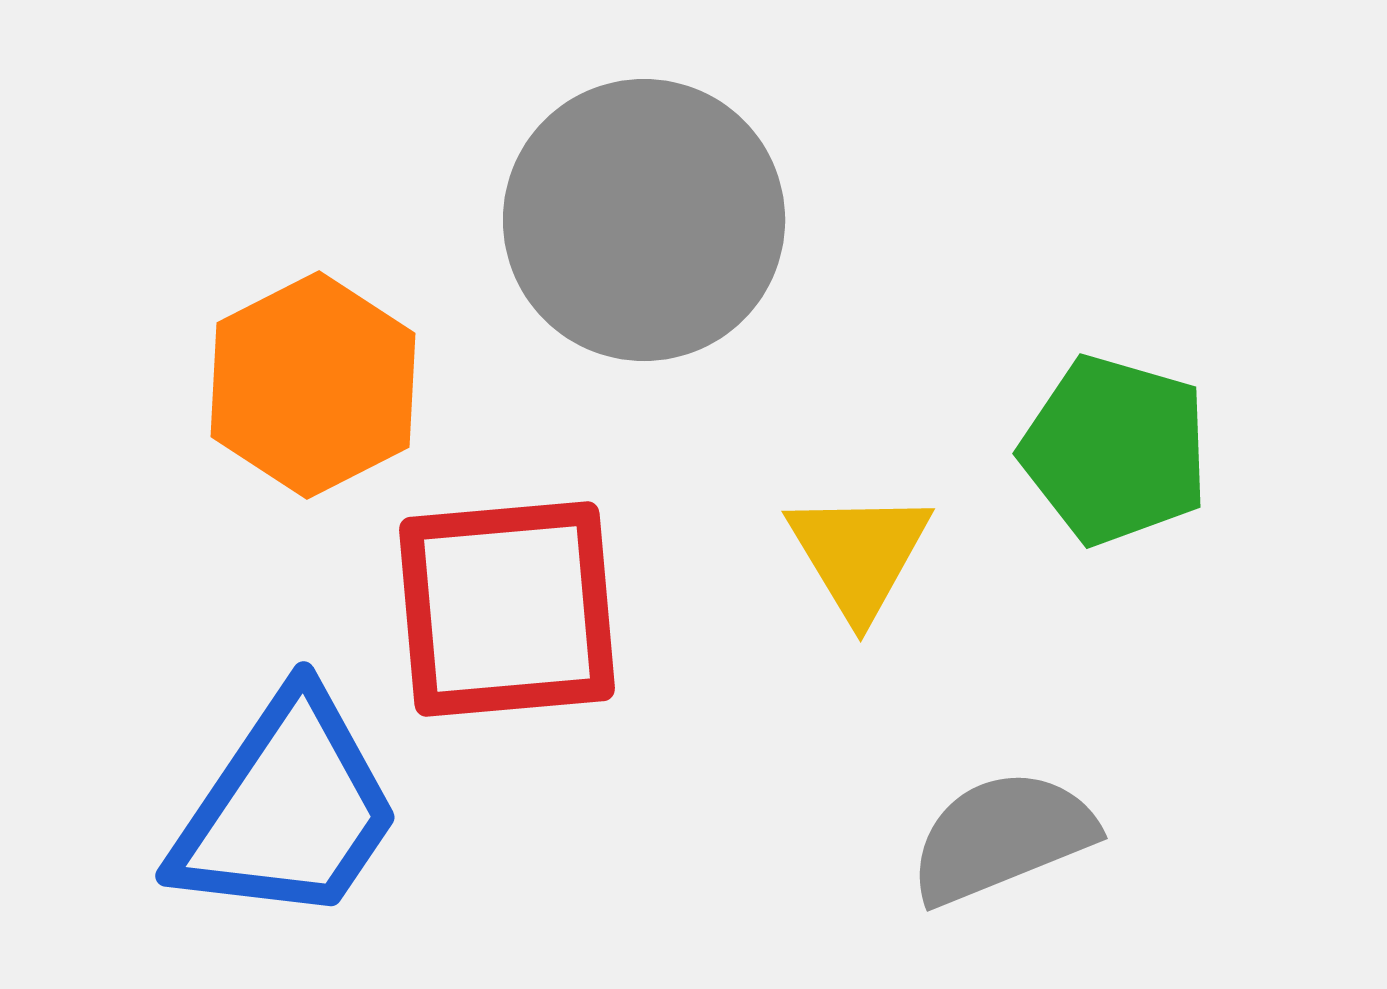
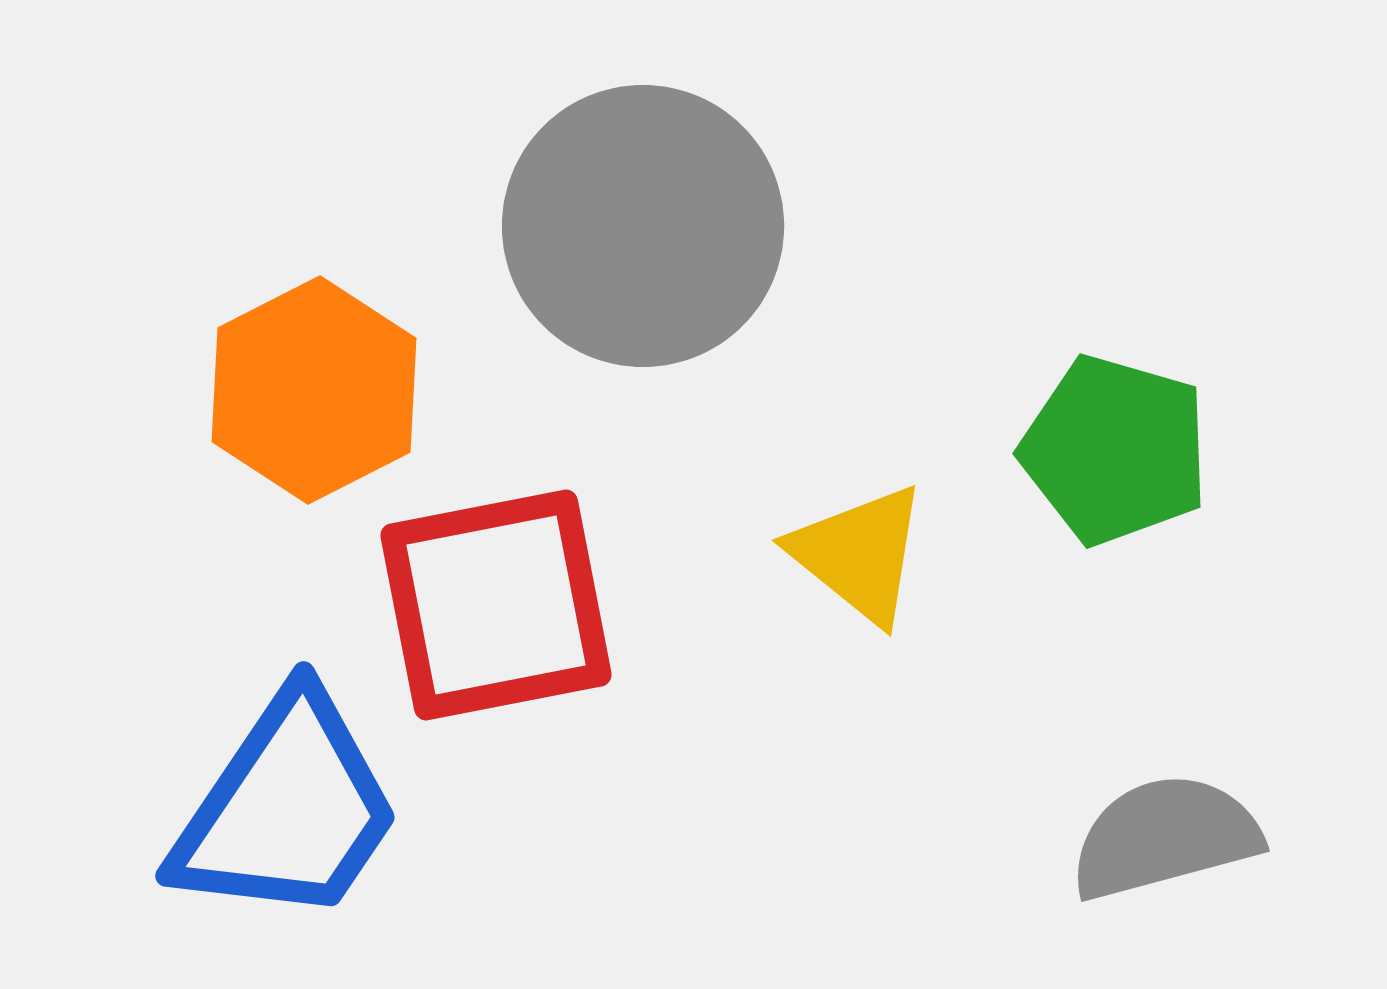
gray circle: moved 1 px left, 6 px down
orange hexagon: moved 1 px right, 5 px down
yellow triangle: rotated 20 degrees counterclockwise
red square: moved 11 px left, 4 px up; rotated 6 degrees counterclockwise
gray semicircle: moved 163 px right; rotated 7 degrees clockwise
